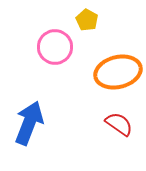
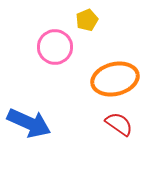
yellow pentagon: rotated 20 degrees clockwise
orange ellipse: moved 3 px left, 7 px down
blue arrow: rotated 93 degrees clockwise
